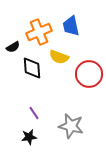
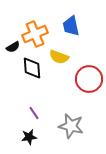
orange cross: moved 4 px left, 2 px down
red circle: moved 5 px down
